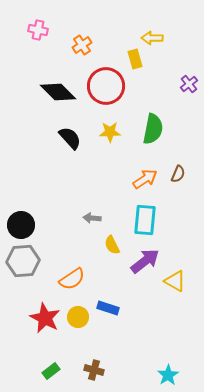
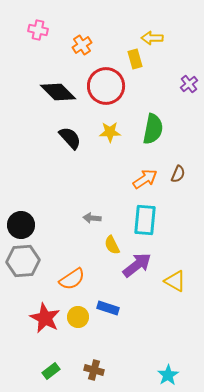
purple arrow: moved 8 px left, 4 px down
